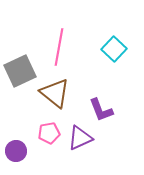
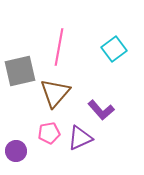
cyan square: rotated 10 degrees clockwise
gray square: rotated 12 degrees clockwise
brown triangle: rotated 32 degrees clockwise
purple L-shape: rotated 20 degrees counterclockwise
